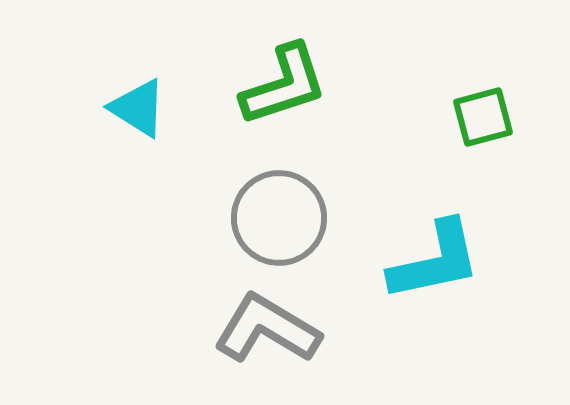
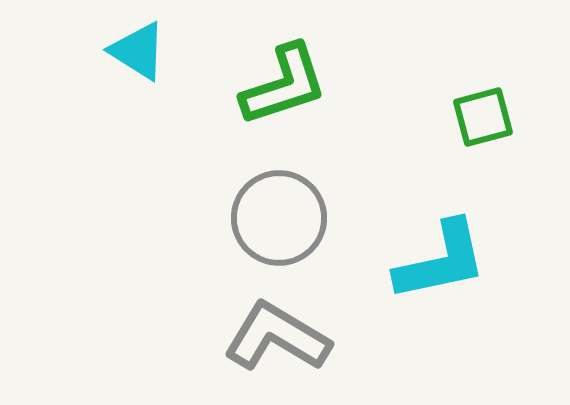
cyan triangle: moved 57 px up
cyan L-shape: moved 6 px right
gray L-shape: moved 10 px right, 8 px down
